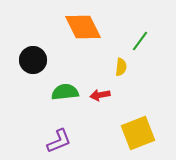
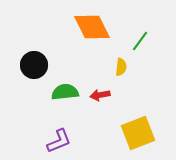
orange diamond: moved 9 px right
black circle: moved 1 px right, 5 px down
